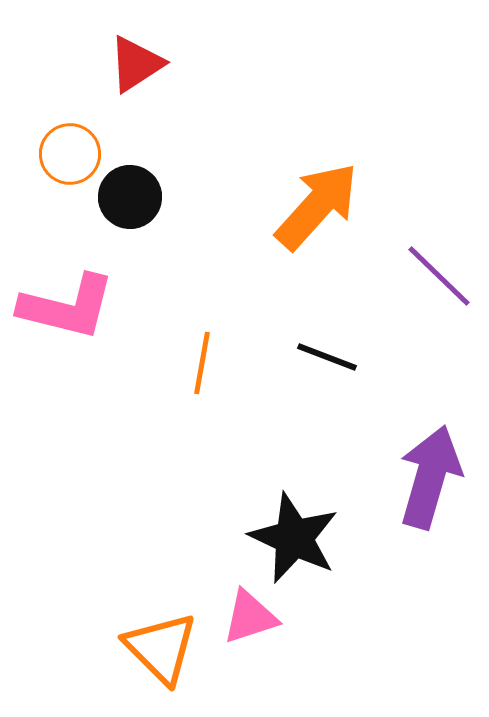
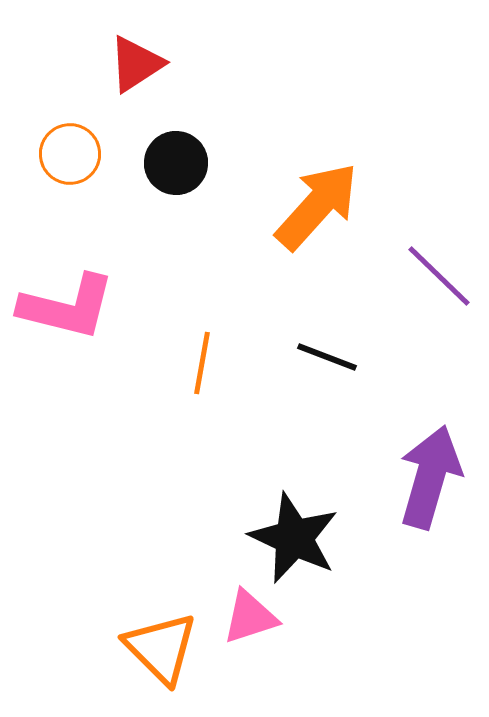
black circle: moved 46 px right, 34 px up
